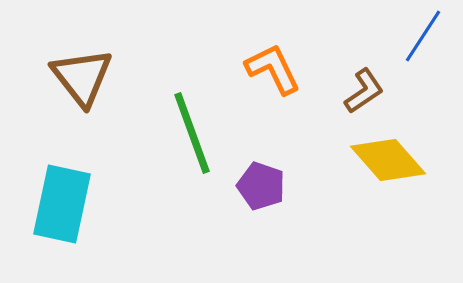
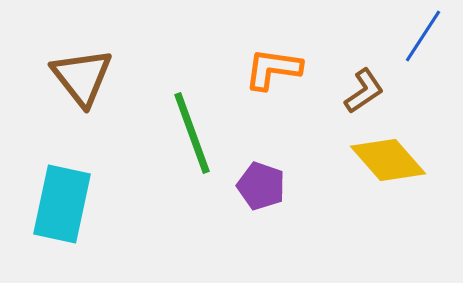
orange L-shape: rotated 56 degrees counterclockwise
